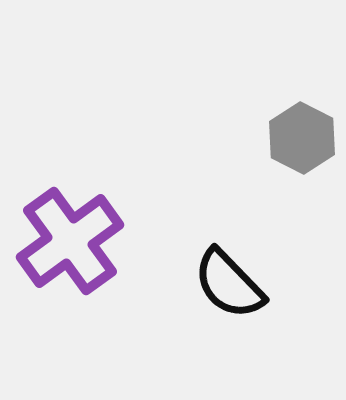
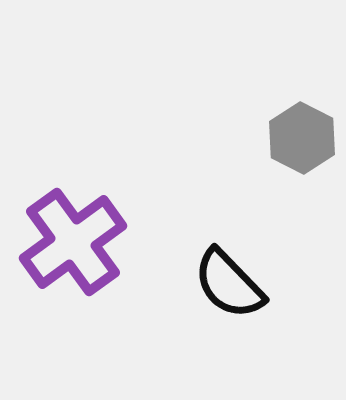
purple cross: moved 3 px right, 1 px down
